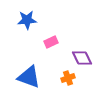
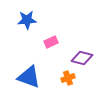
purple diamond: rotated 50 degrees counterclockwise
